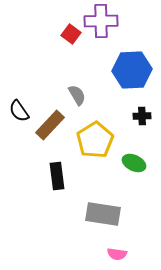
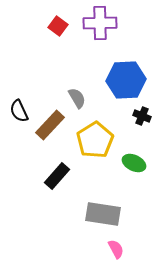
purple cross: moved 1 px left, 2 px down
red square: moved 13 px left, 8 px up
blue hexagon: moved 6 px left, 10 px down
gray semicircle: moved 3 px down
black semicircle: rotated 10 degrees clockwise
black cross: rotated 24 degrees clockwise
black rectangle: rotated 48 degrees clockwise
pink semicircle: moved 1 px left, 5 px up; rotated 126 degrees counterclockwise
